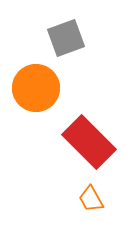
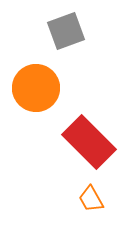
gray square: moved 7 px up
